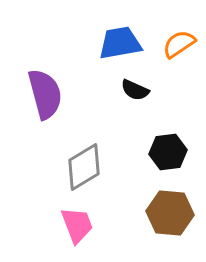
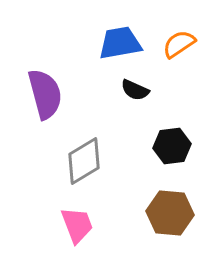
black hexagon: moved 4 px right, 6 px up
gray diamond: moved 6 px up
